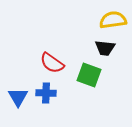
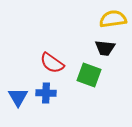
yellow semicircle: moved 1 px up
